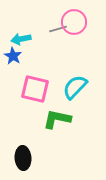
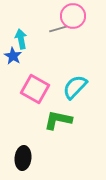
pink circle: moved 1 px left, 6 px up
cyan arrow: rotated 90 degrees clockwise
pink square: rotated 16 degrees clockwise
green L-shape: moved 1 px right, 1 px down
black ellipse: rotated 10 degrees clockwise
